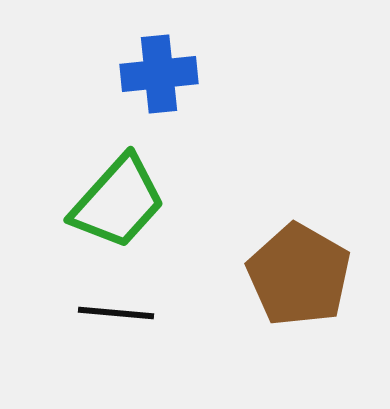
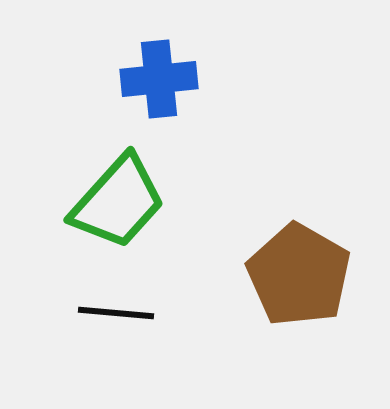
blue cross: moved 5 px down
